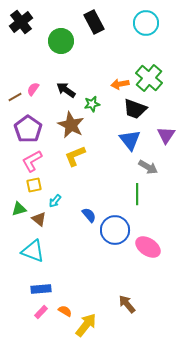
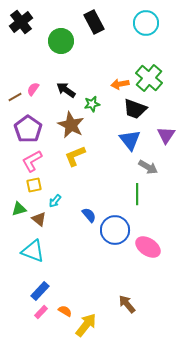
blue rectangle: moved 1 px left, 2 px down; rotated 42 degrees counterclockwise
